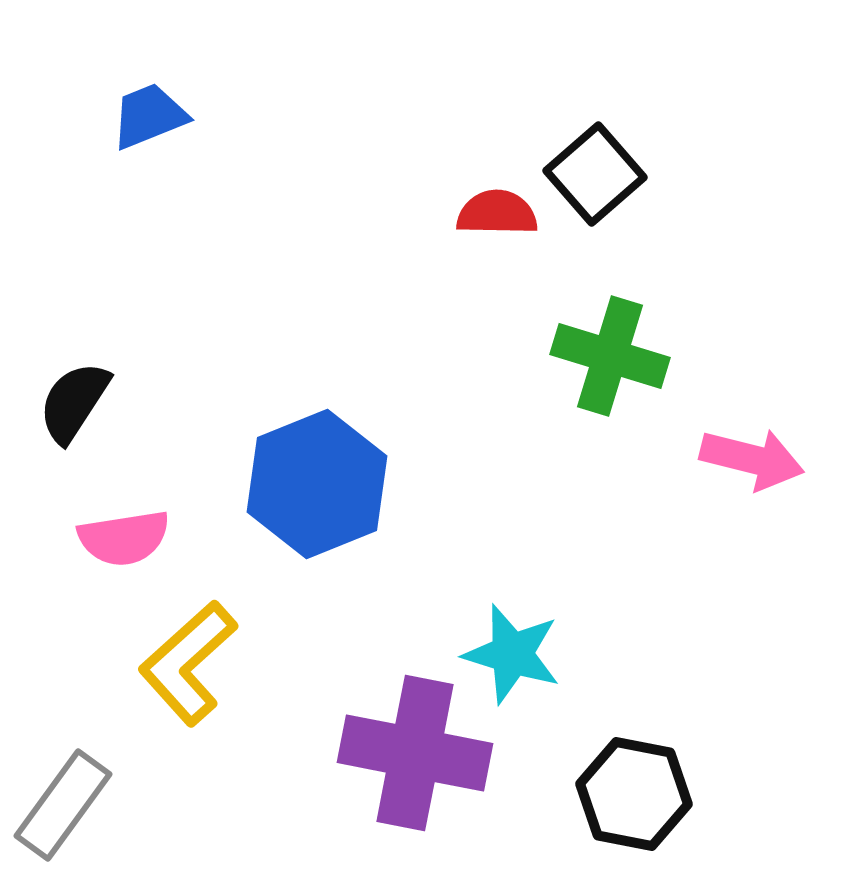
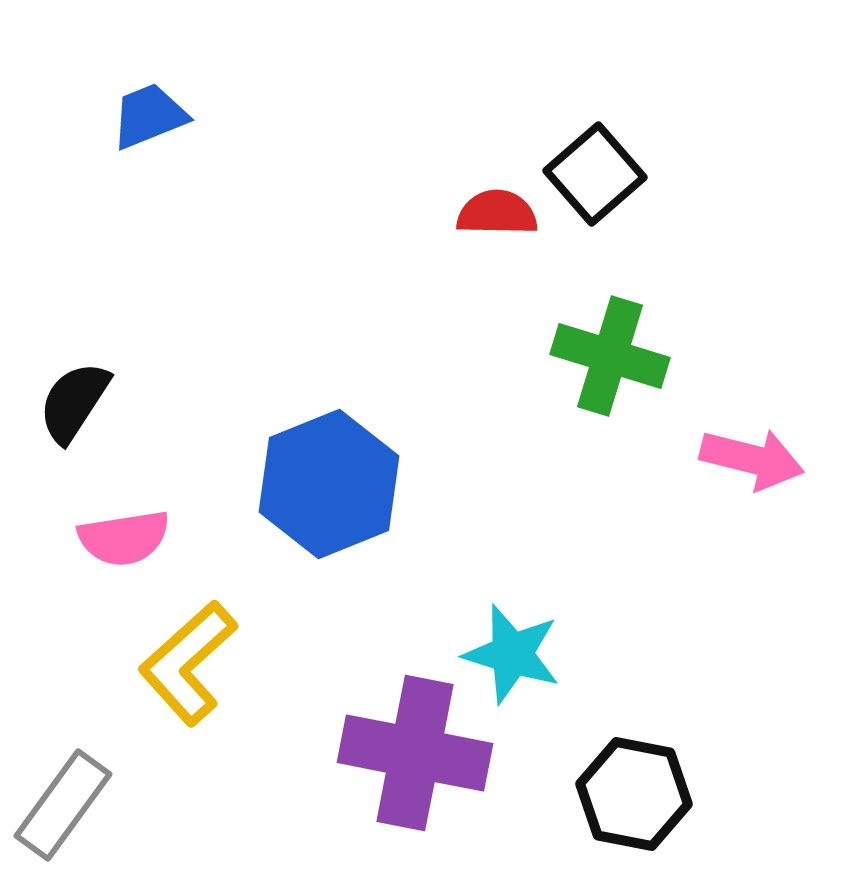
blue hexagon: moved 12 px right
